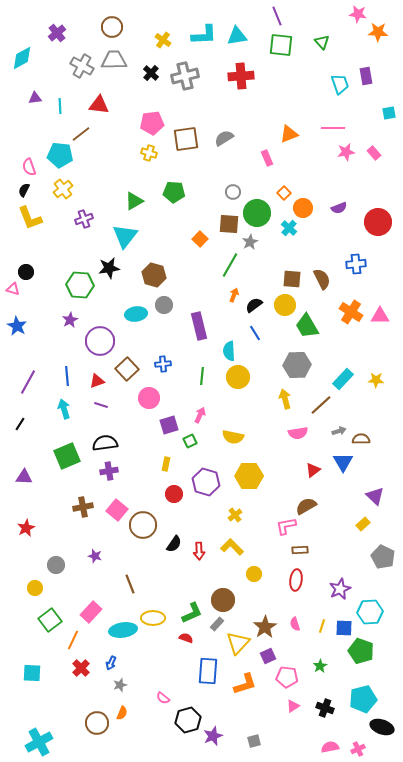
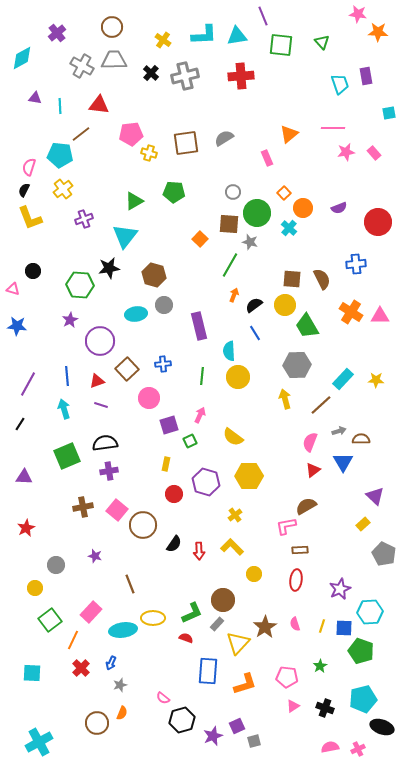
purple line at (277, 16): moved 14 px left
purple triangle at (35, 98): rotated 16 degrees clockwise
pink pentagon at (152, 123): moved 21 px left, 11 px down
orange triangle at (289, 134): rotated 18 degrees counterclockwise
brown square at (186, 139): moved 4 px down
pink semicircle at (29, 167): rotated 36 degrees clockwise
gray star at (250, 242): rotated 28 degrees counterclockwise
black circle at (26, 272): moved 7 px right, 1 px up
blue star at (17, 326): rotated 24 degrees counterclockwise
purple line at (28, 382): moved 2 px down
pink semicircle at (298, 433): moved 12 px right, 9 px down; rotated 120 degrees clockwise
yellow semicircle at (233, 437): rotated 25 degrees clockwise
gray pentagon at (383, 557): moved 1 px right, 3 px up
purple square at (268, 656): moved 31 px left, 70 px down
black hexagon at (188, 720): moved 6 px left
